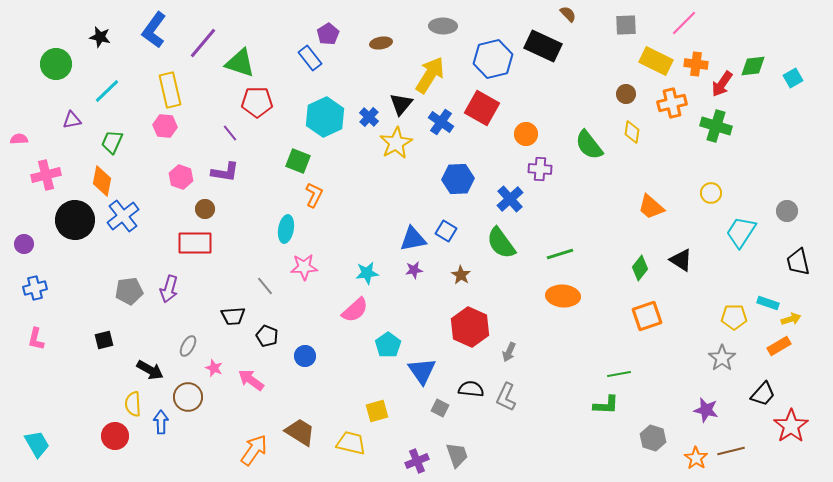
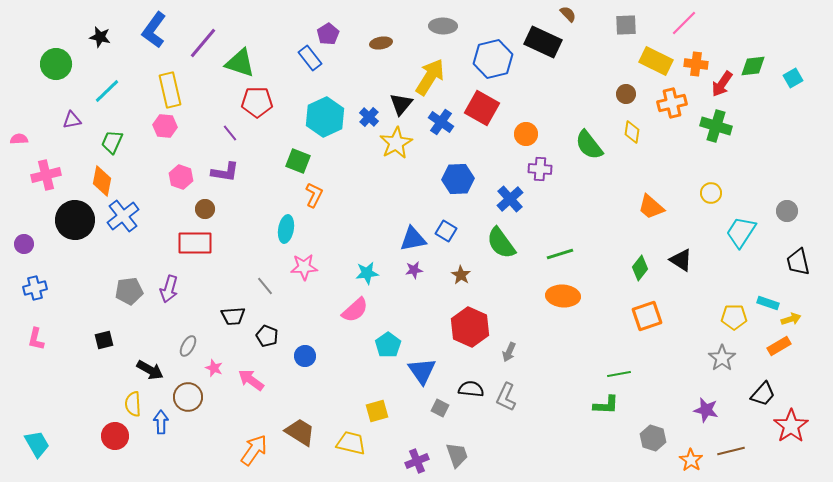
black rectangle at (543, 46): moved 4 px up
yellow arrow at (430, 75): moved 2 px down
orange star at (696, 458): moved 5 px left, 2 px down
